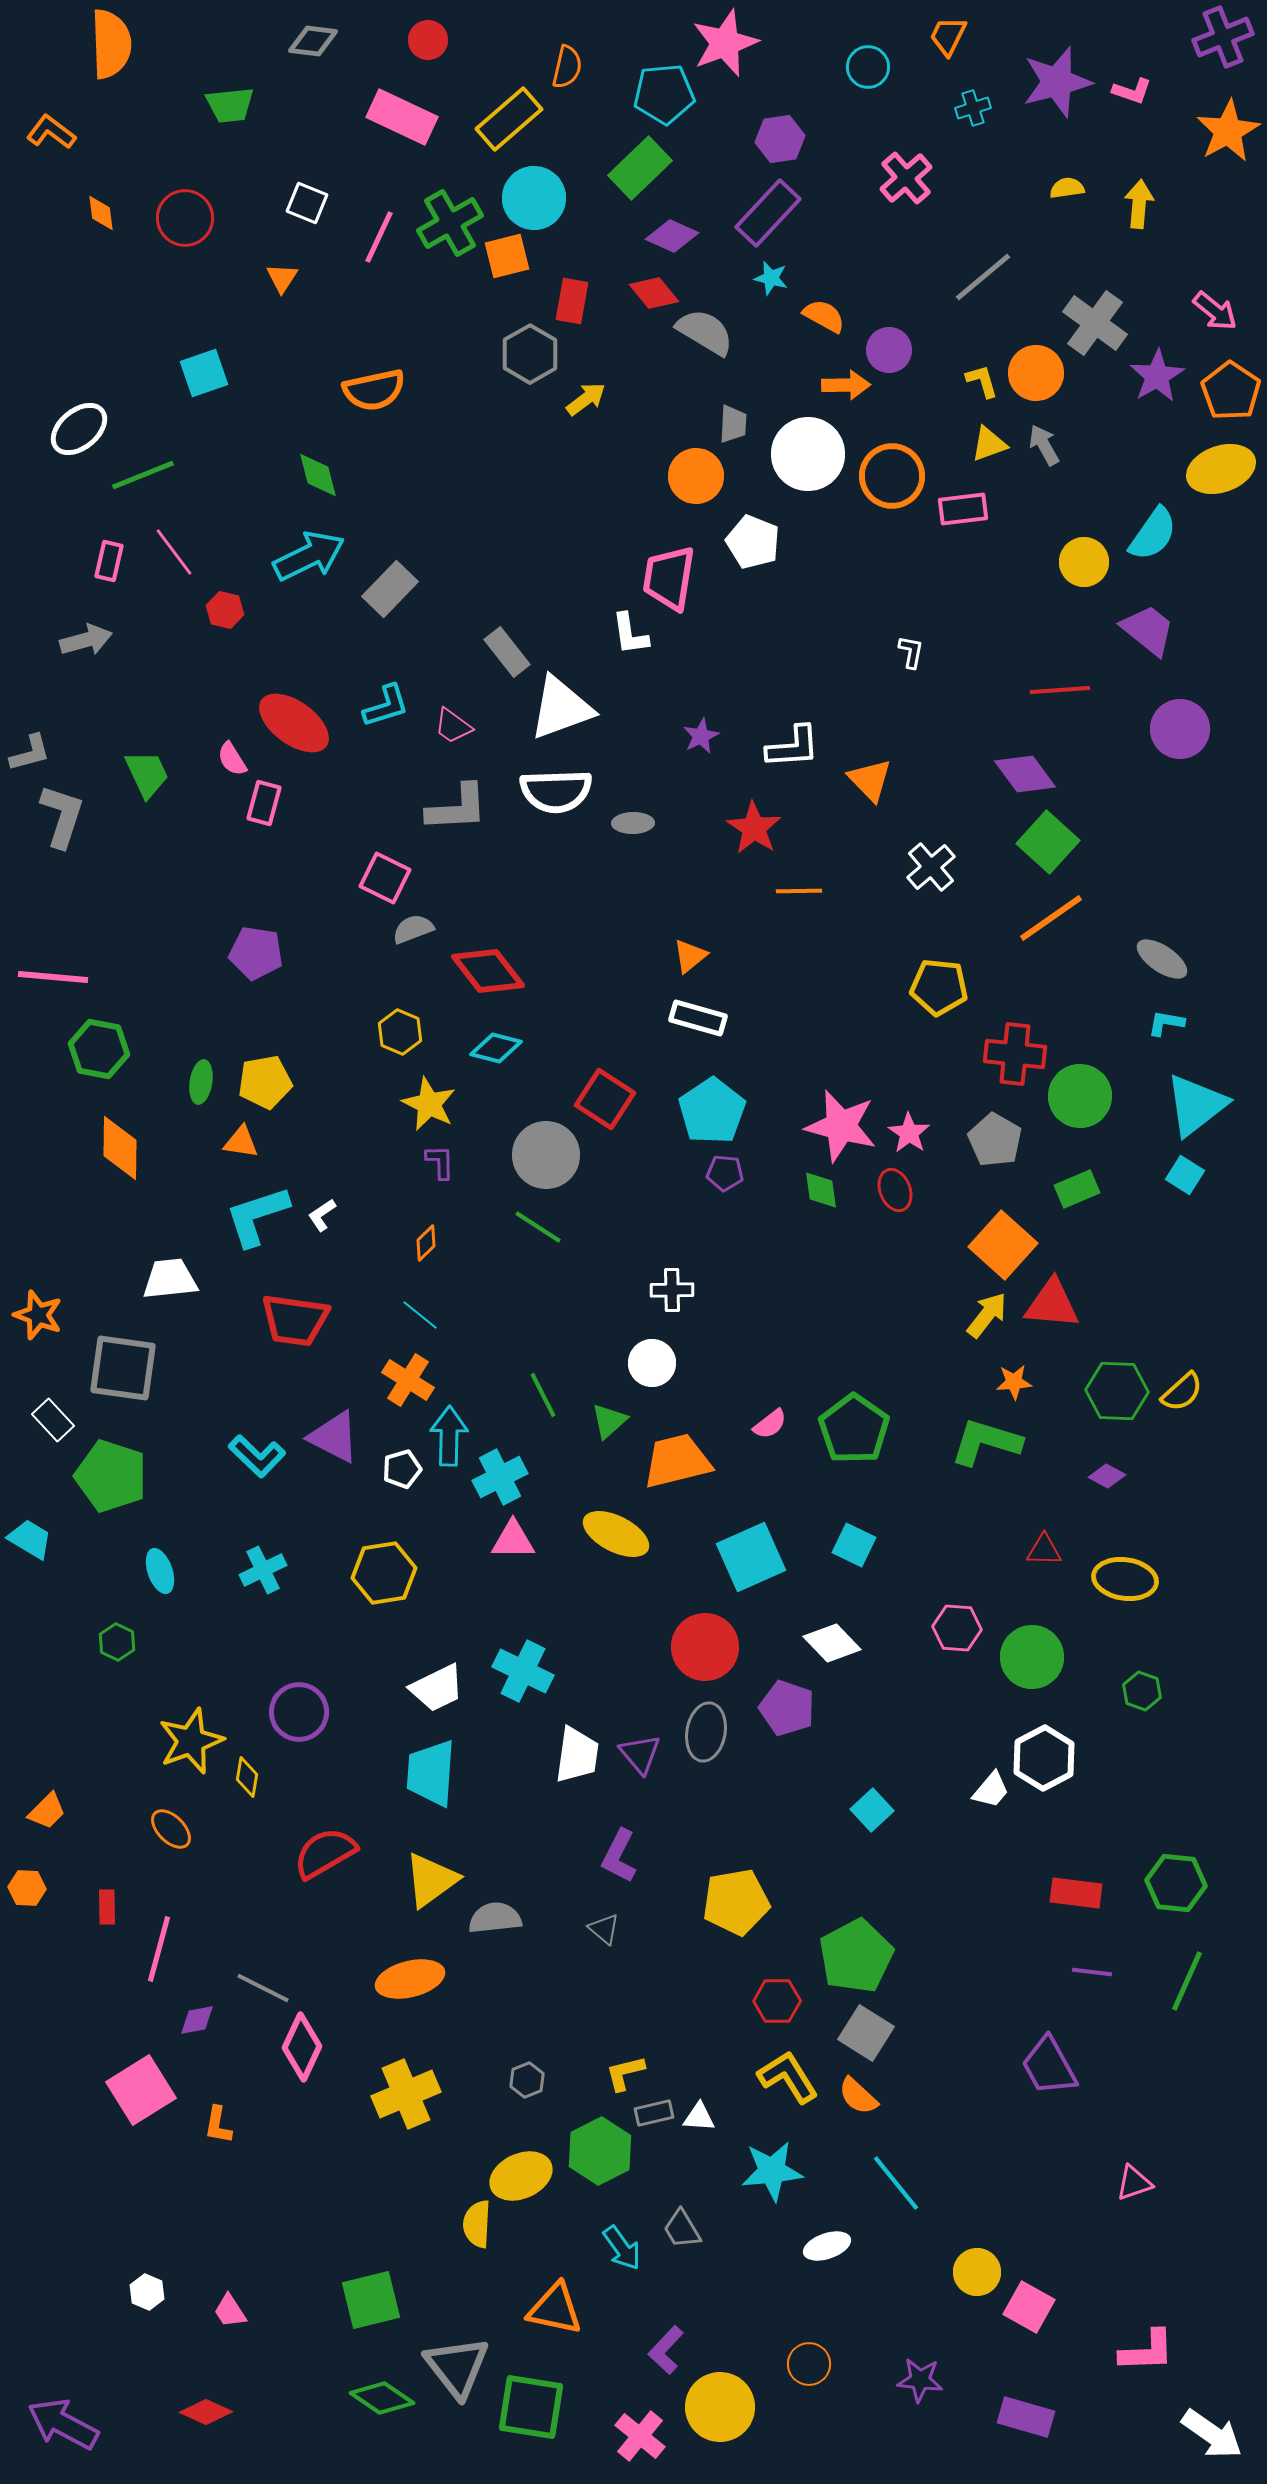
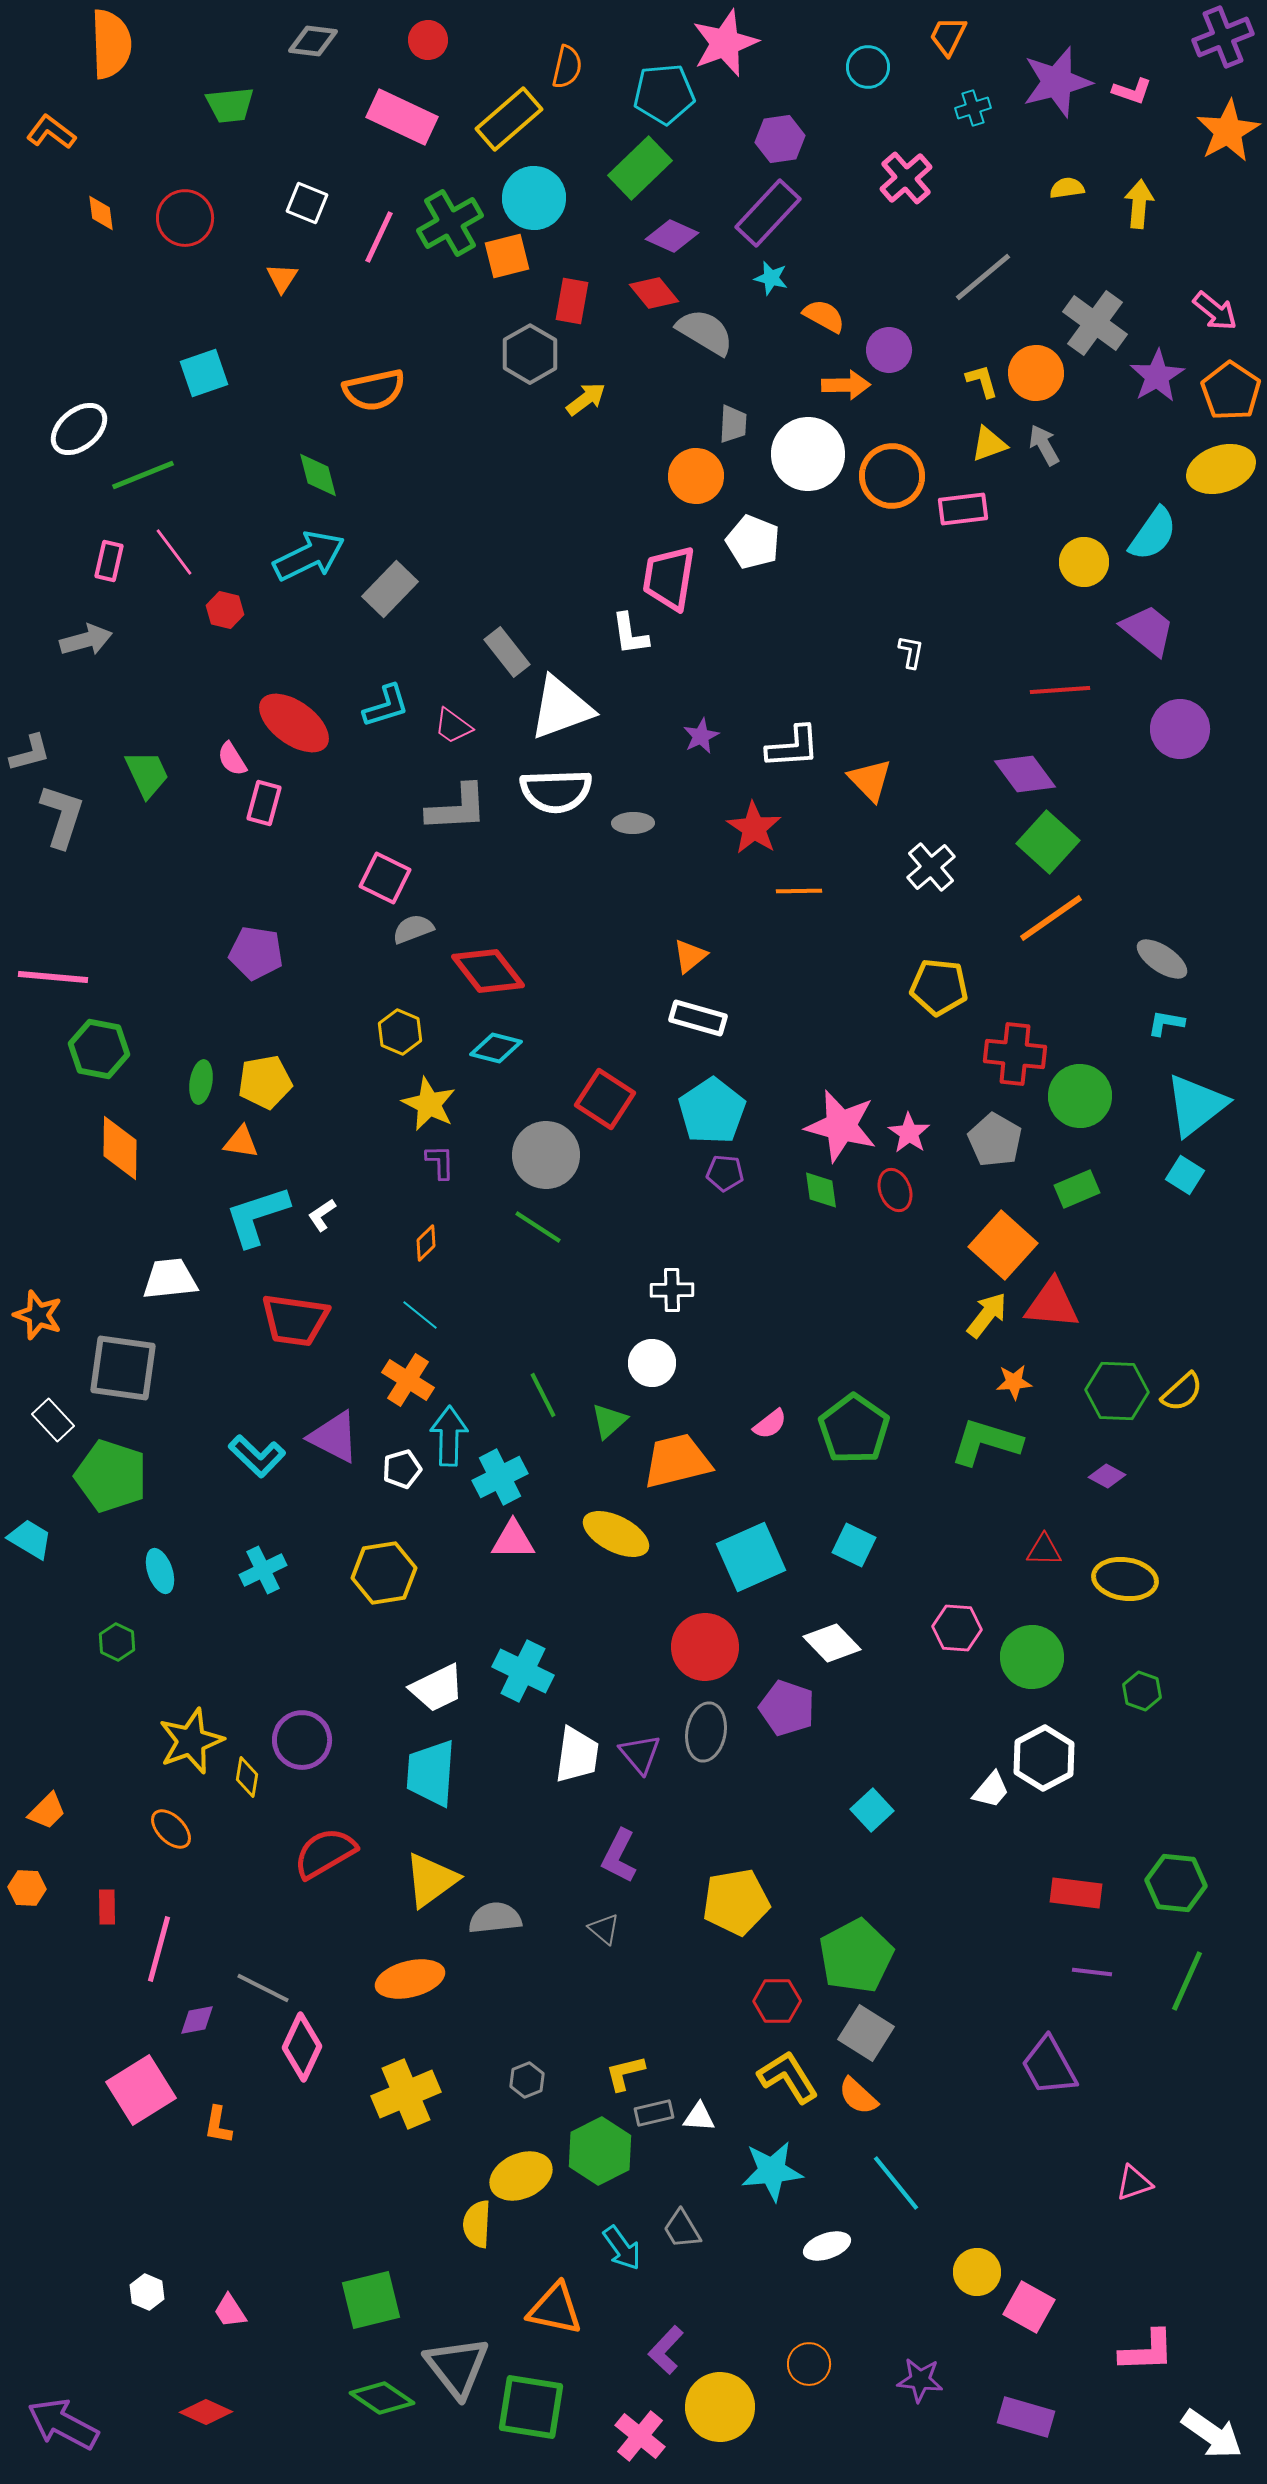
purple circle at (299, 1712): moved 3 px right, 28 px down
